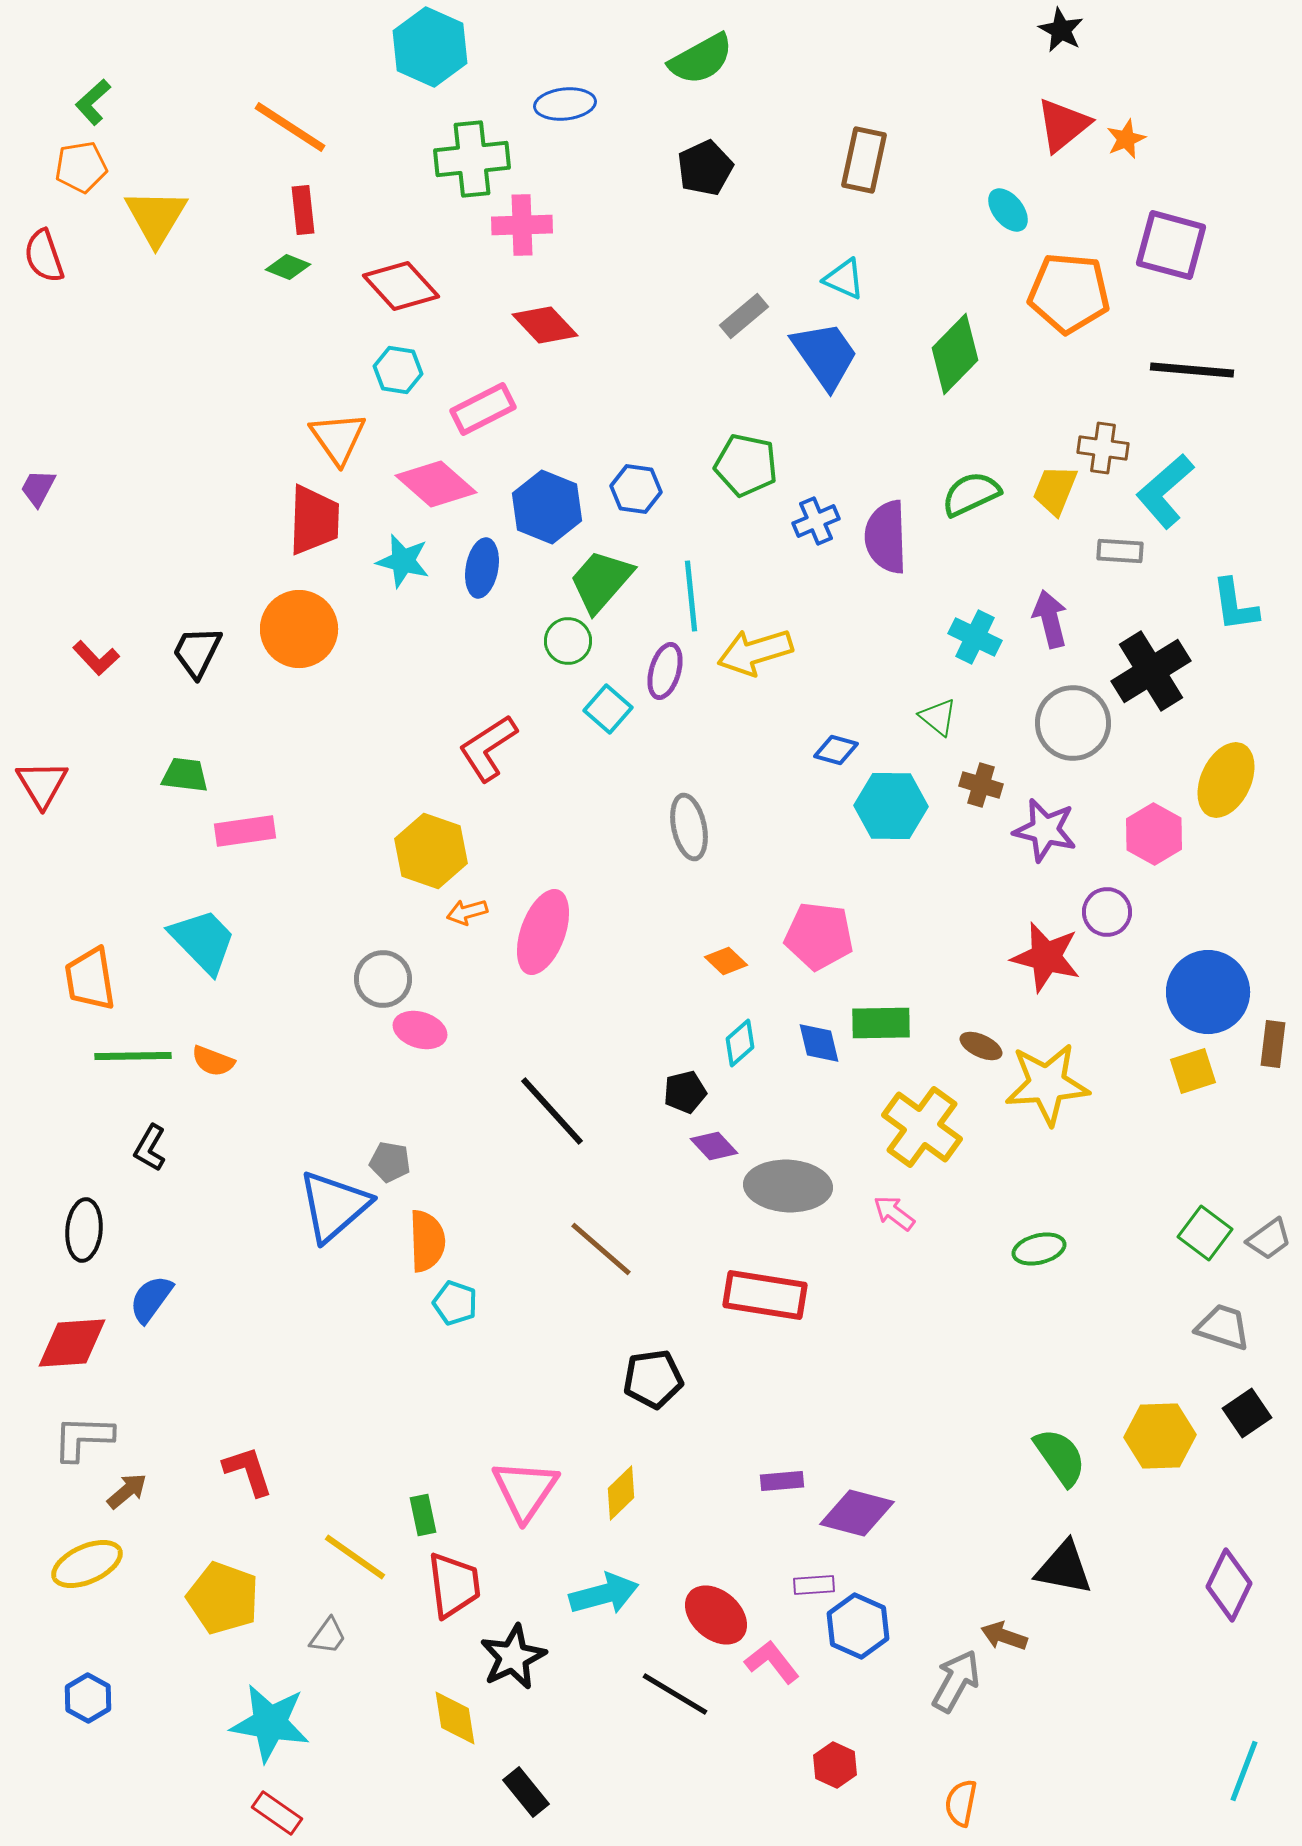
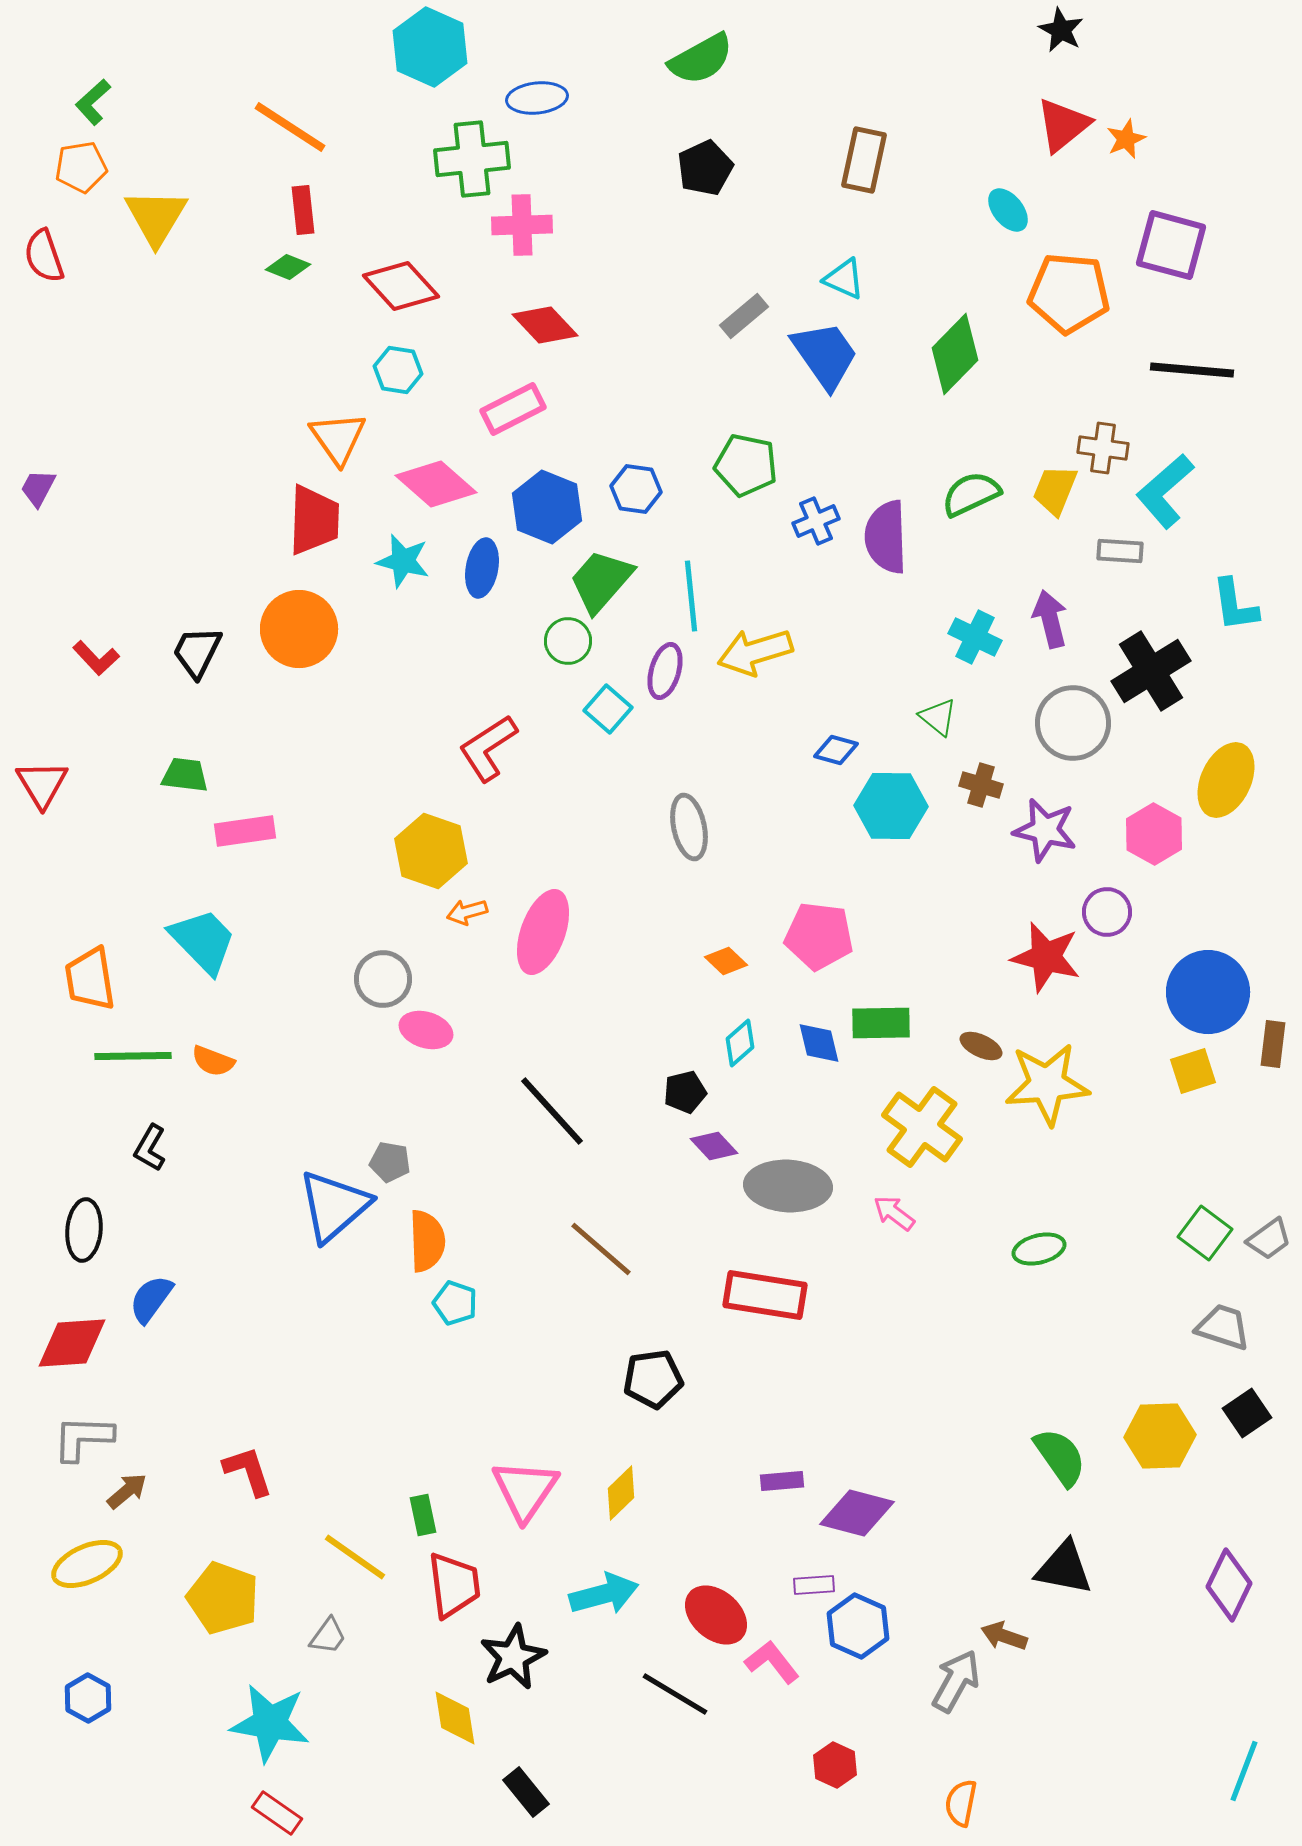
blue ellipse at (565, 104): moved 28 px left, 6 px up
pink rectangle at (483, 409): moved 30 px right
pink ellipse at (420, 1030): moved 6 px right
